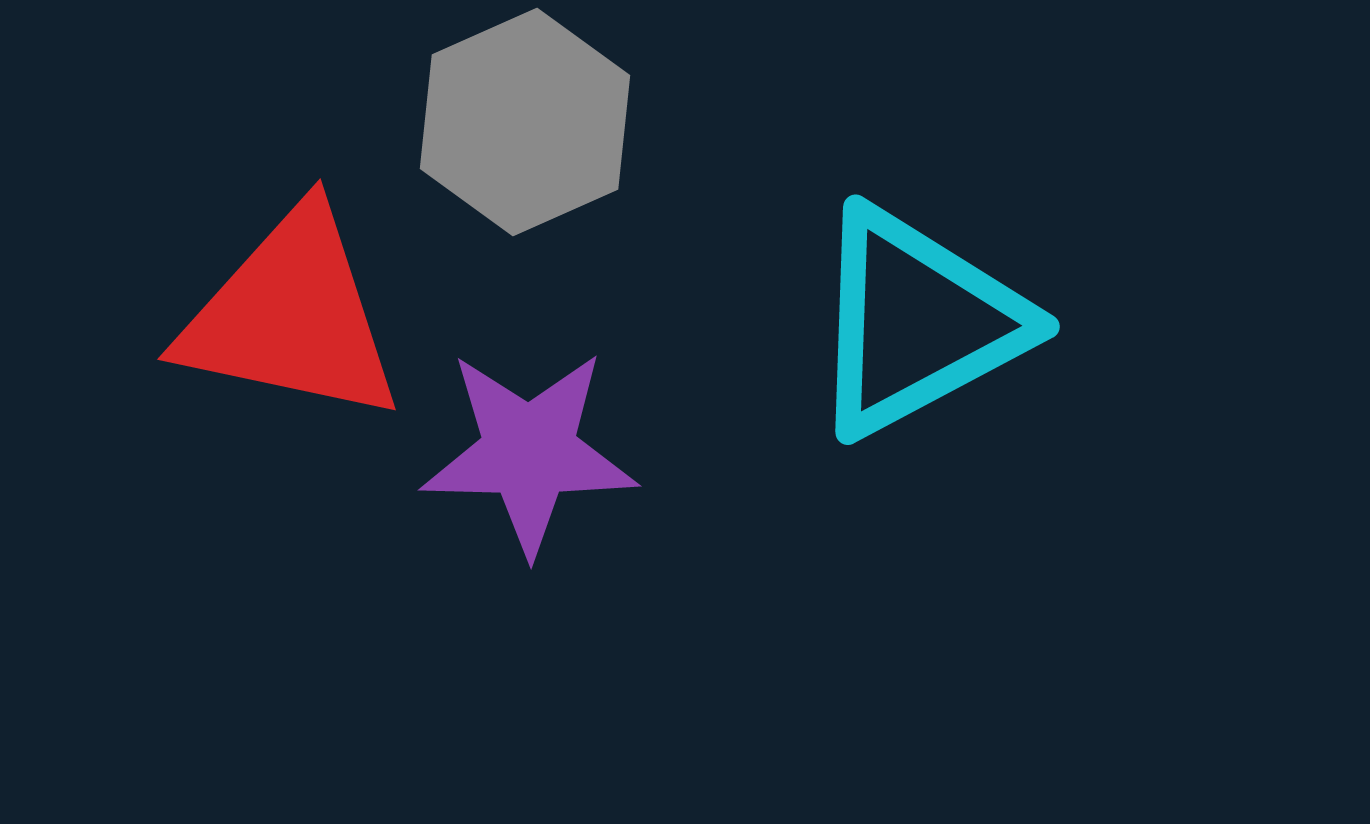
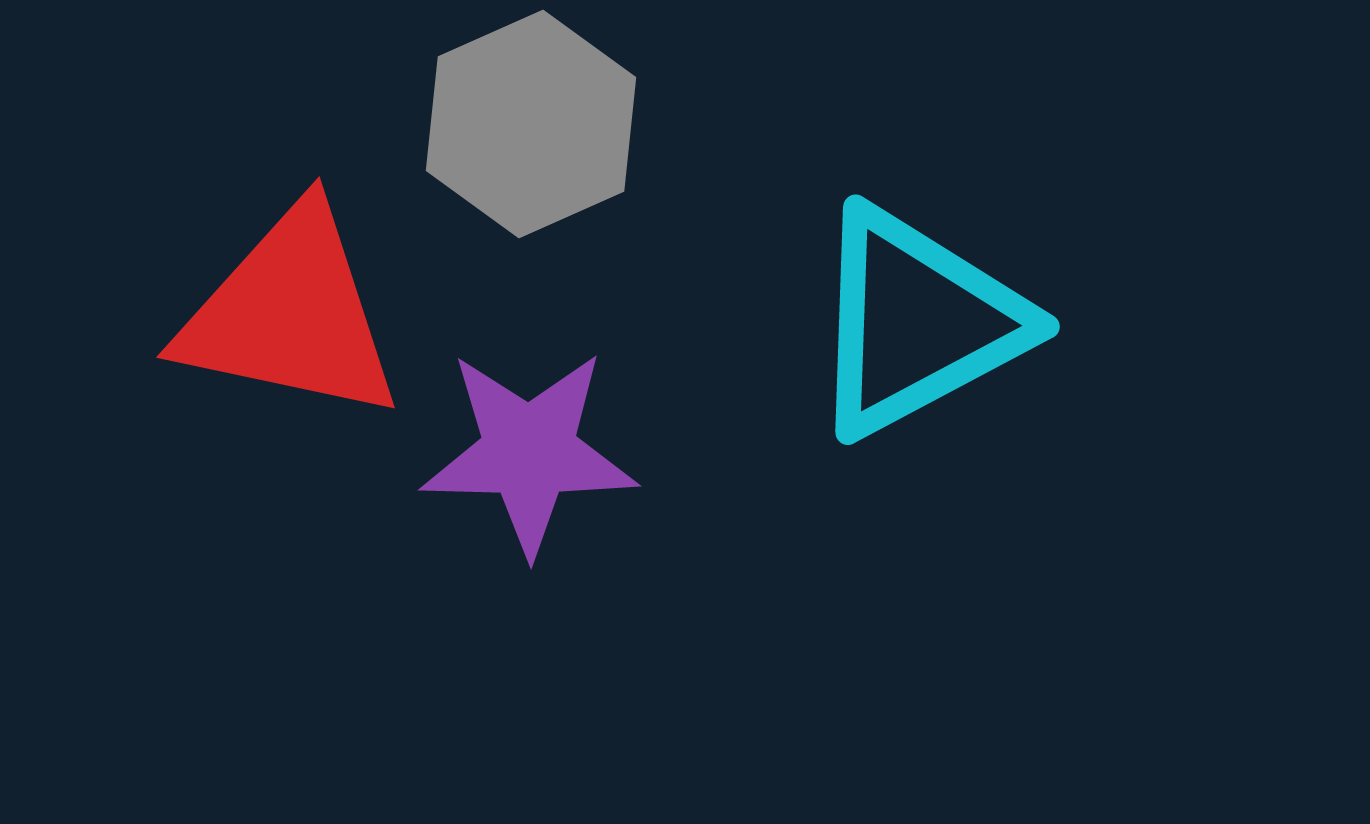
gray hexagon: moved 6 px right, 2 px down
red triangle: moved 1 px left, 2 px up
